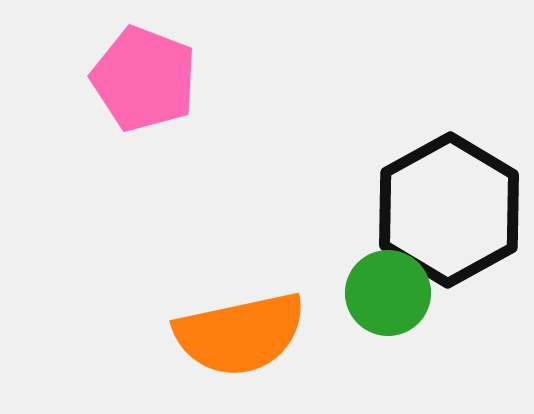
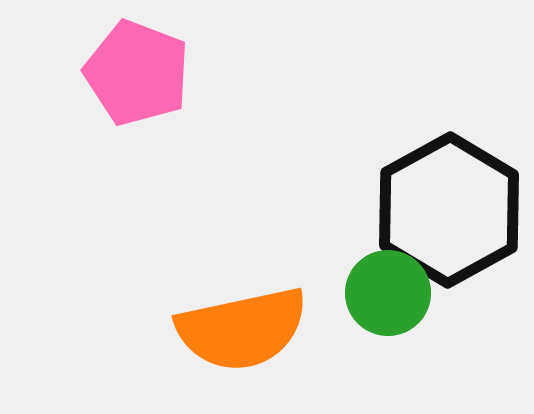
pink pentagon: moved 7 px left, 6 px up
orange semicircle: moved 2 px right, 5 px up
